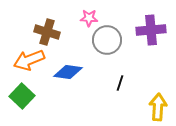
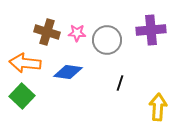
pink star: moved 12 px left, 15 px down
orange arrow: moved 4 px left, 3 px down; rotated 28 degrees clockwise
